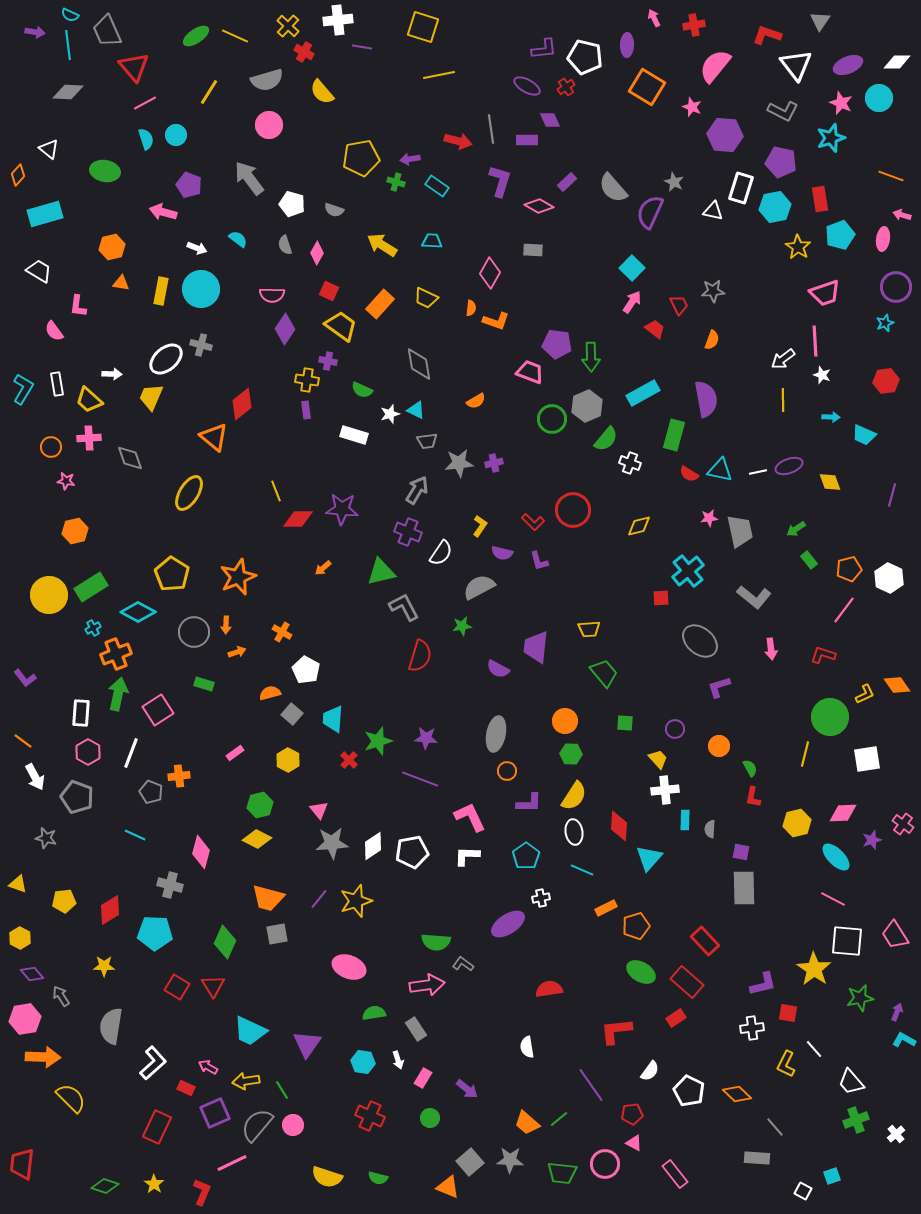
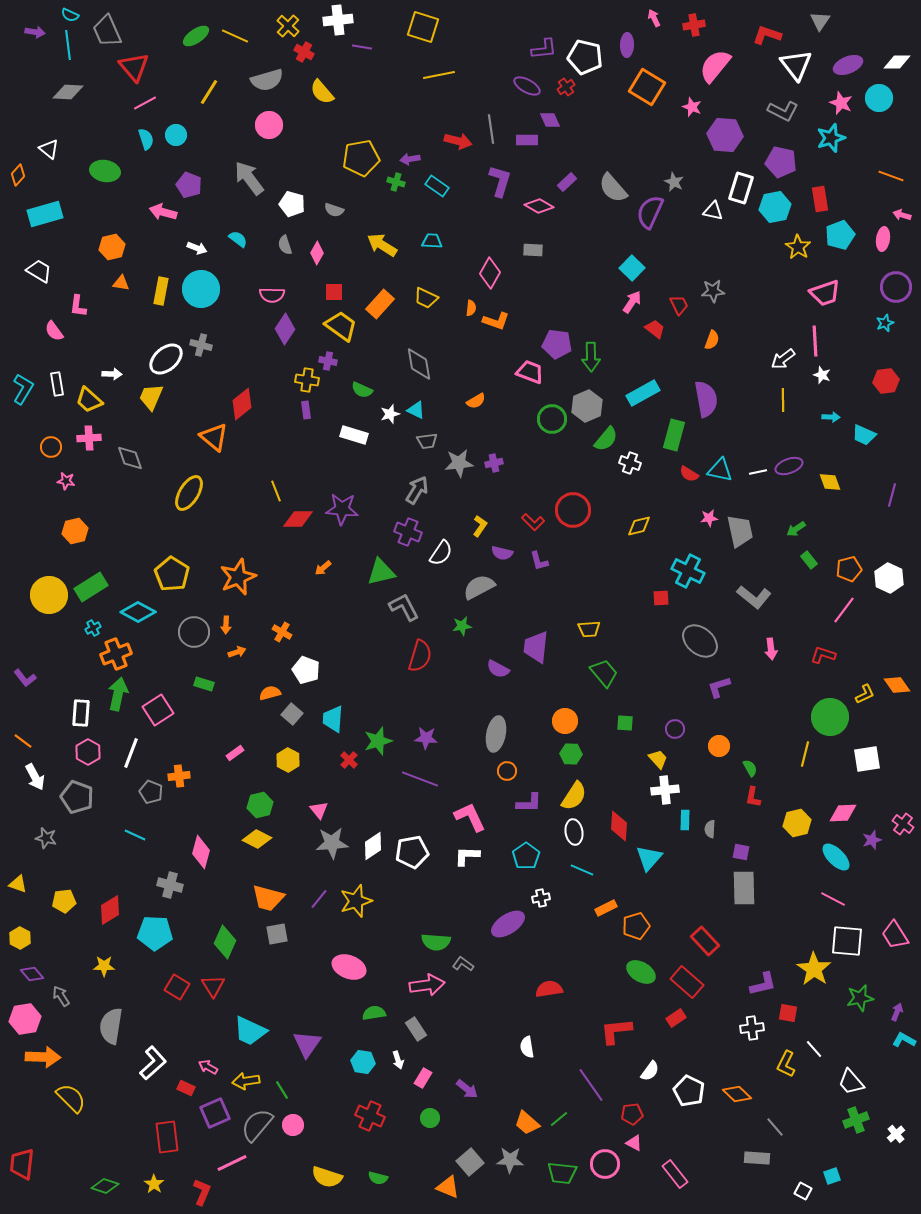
red square at (329, 291): moved 5 px right, 1 px down; rotated 24 degrees counterclockwise
cyan cross at (688, 571): rotated 24 degrees counterclockwise
white pentagon at (306, 670): rotated 8 degrees counterclockwise
red rectangle at (157, 1127): moved 10 px right, 10 px down; rotated 32 degrees counterclockwise
